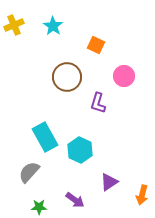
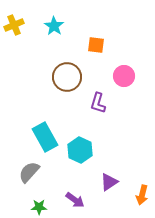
cyan star: moved 1 px right
orange square: rotated 18 degrees counterclockwise
